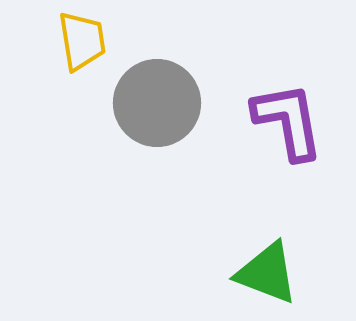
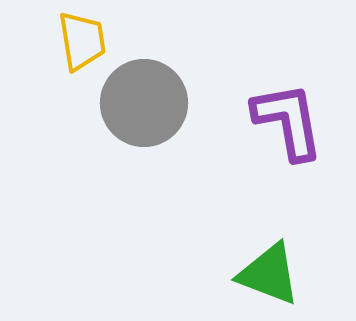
gray circle: moved 13 px left
green triangle: moved 2 px right, 1 px down
